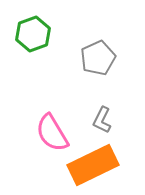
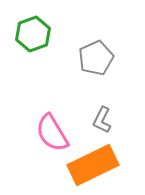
gray pentagon: moved 2 px left
